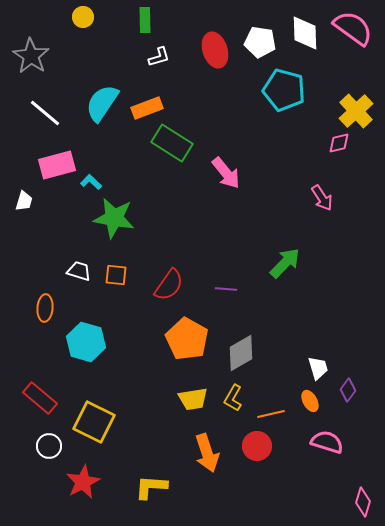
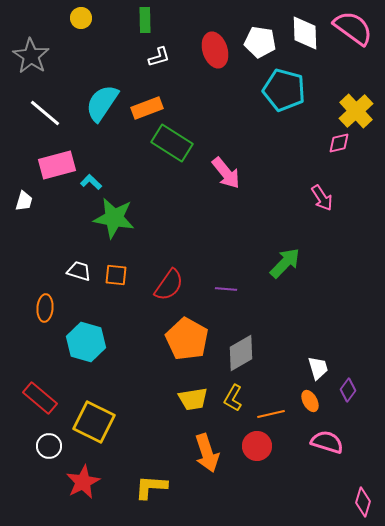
yellow circle at (83, 17): moved 2 px left, 1 px down
